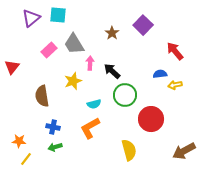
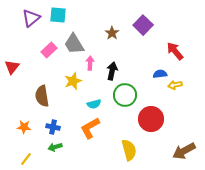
black arrow: rotated 60 degrees clockwise
orange star: moved 5 px right, 14 px up
